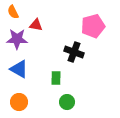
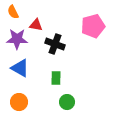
black cross: moved 19 px left, 8 px up
blue triangle: moved 1 px right, 1 px up
